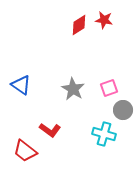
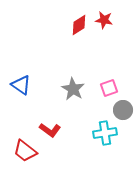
cyan cross: moved 1 px right, 1 px up; rotated 25 degrees counterclockwise
